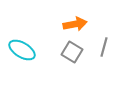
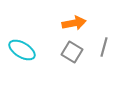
orange arrow: moved 1 px left, 1 px up
